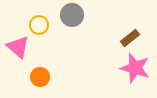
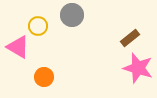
yellow circle: moved 1 px left, 1 px down
pink triangle: rotated 10 degrees counterclockwise
pink star: moved 3 px right
orange circle: moved 4 px right
